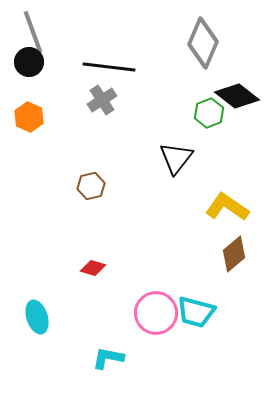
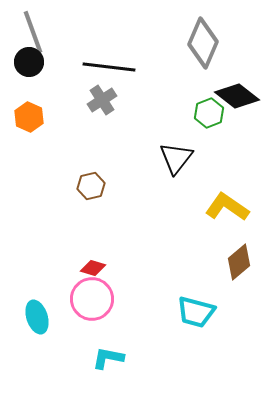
brown diamond: moved 5 px right, 8 px down
pink circle: moved 64 px left, 14 px up
